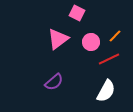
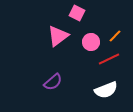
pink triangle: moved 3 px up
purple semicircle: moved 1 px left
white semicircle: moved 1 px up; rotated 40 degrees clockwise
